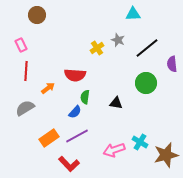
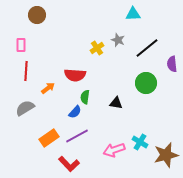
pink rectangle: rotated 24 degrees clockwise
